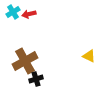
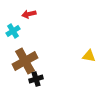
cyan cross: moved 19 px down
yellow triangle: rotated 16 degrees counterclockwise
